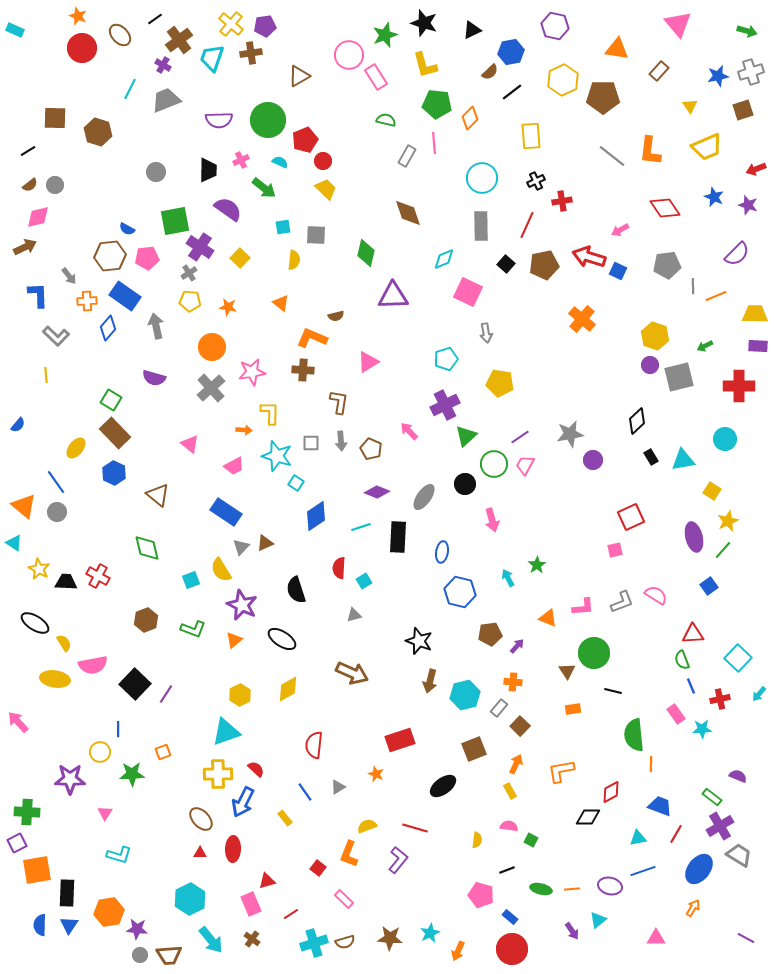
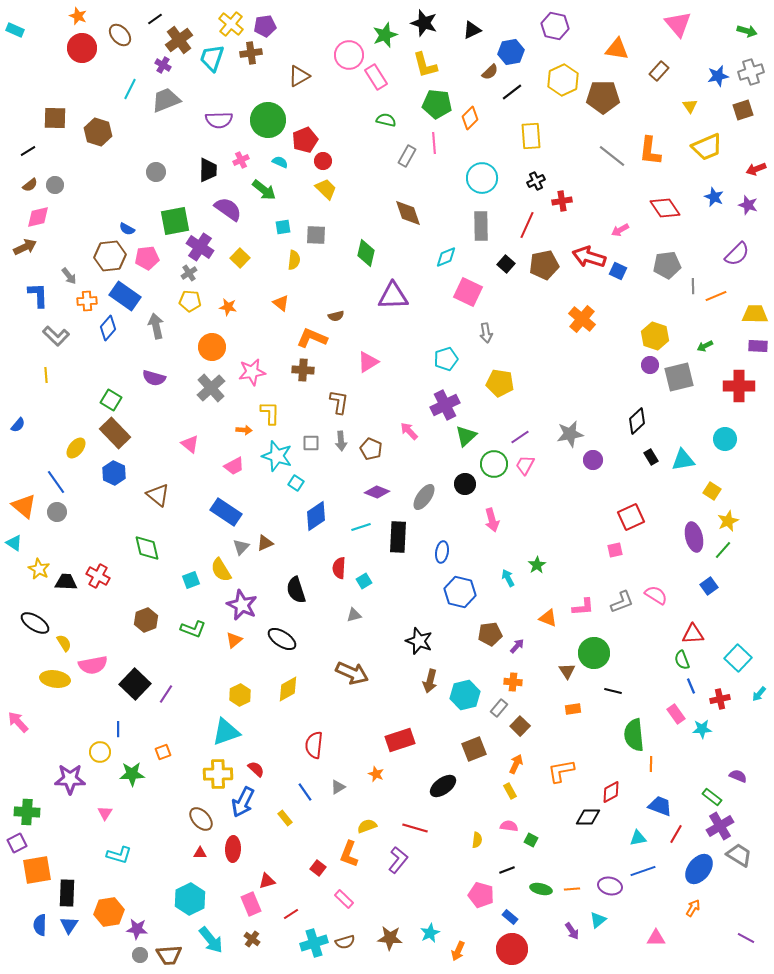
green arrow at (264, 188): moved 2 px down
cyan diamond at (444, 259): moved 2 px right, 2 px up
